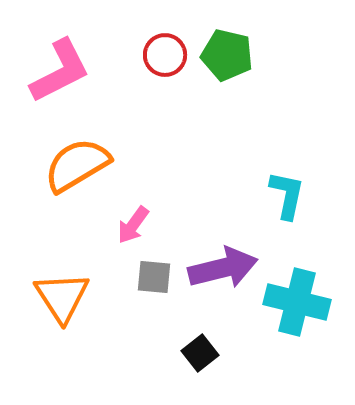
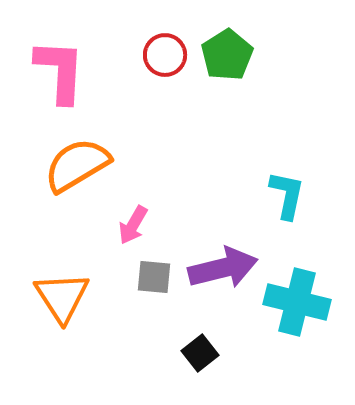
green pentagon: rotated 27 degrees clockwise
pink L-shape: rotated 60 degrees counterclockwise
pink arrow: rotated 6 degrees counterclockwise
